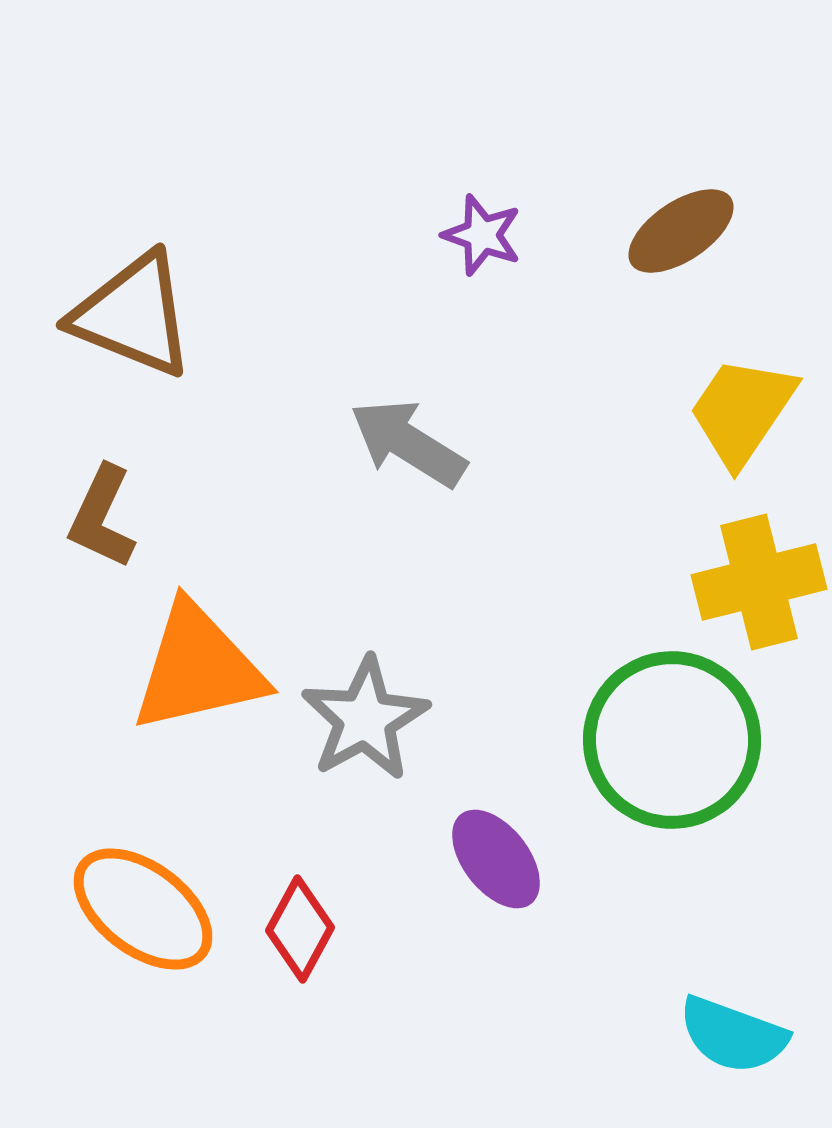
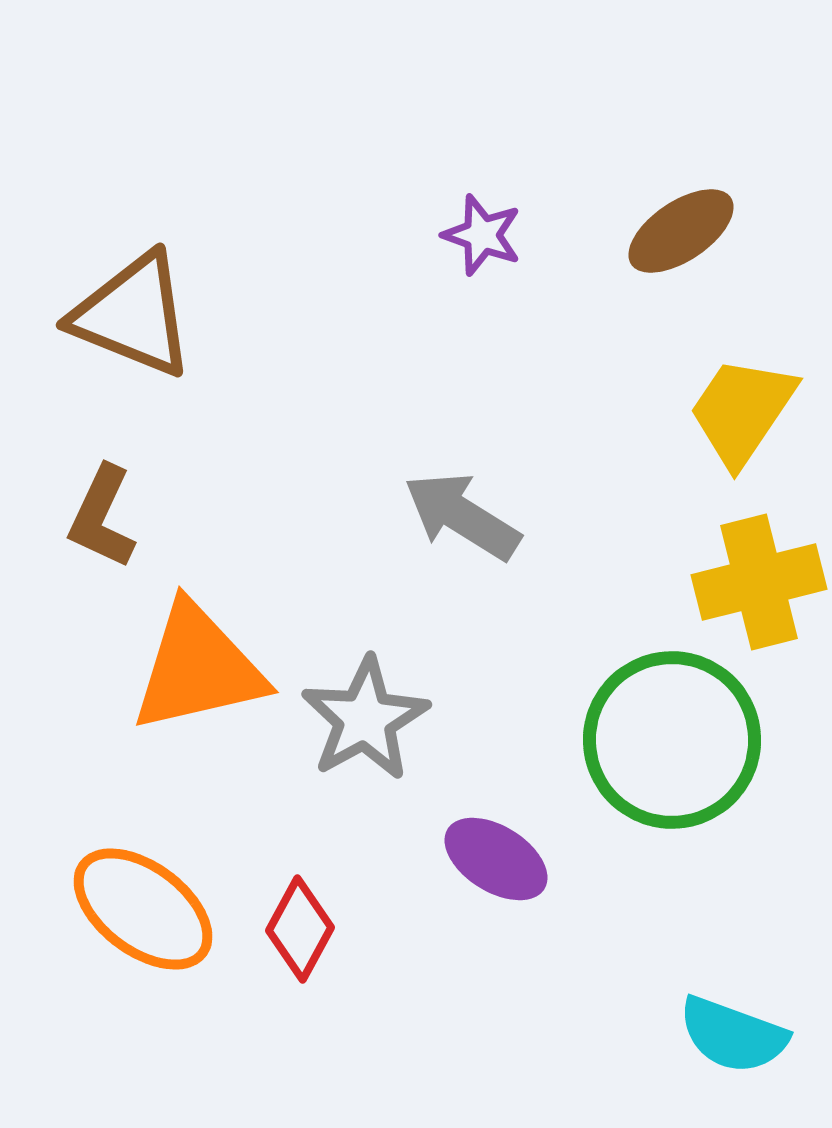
gray arrow: moved 54 px right, 73 px down
purple ellipse: rotated 20 degrees counterclockwise
